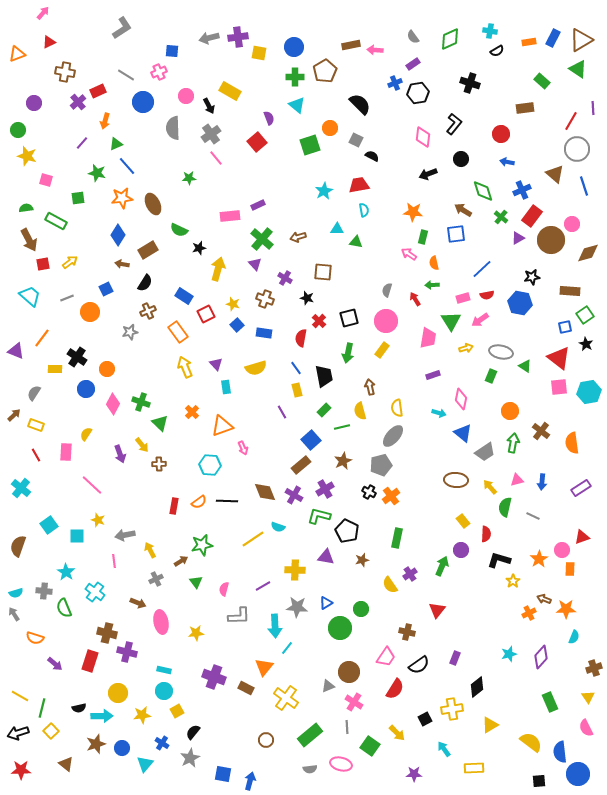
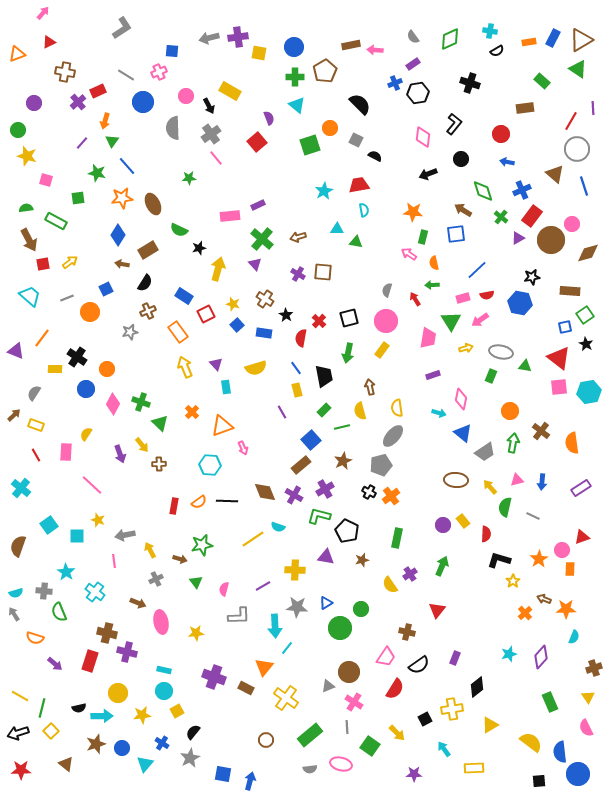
green triangle at (116, 144): moved 4 px left, 3 px up; rotated 32 degrees counterclockwise
black semicircle at (372, 156): moved 3 px right
blue line at (482, 269): moved 5 px left, 1 px down
purple cross at (285, 278): moved 13 px right, 4 px up
black star at (307, 298): moved 21 px left, 17 px down; rotated 16 degrees clockwise
brown cross at (265, 299): rotated 12 degrees clockwise
green triangle at (525, 366): rotated 24 degrees counterclockwise
purple circle at (461, 550): moved 18 px left, 25 px up
brown arrow at (181, 561): moved 1 px left, 2 px up; rotated 48 degrees clockwise
green semicircle at (64, 608): moved 5 px left, 4 px down
orange cross at (529, 613): moved 4 px left; rotated 16 degrees counterclockwise
